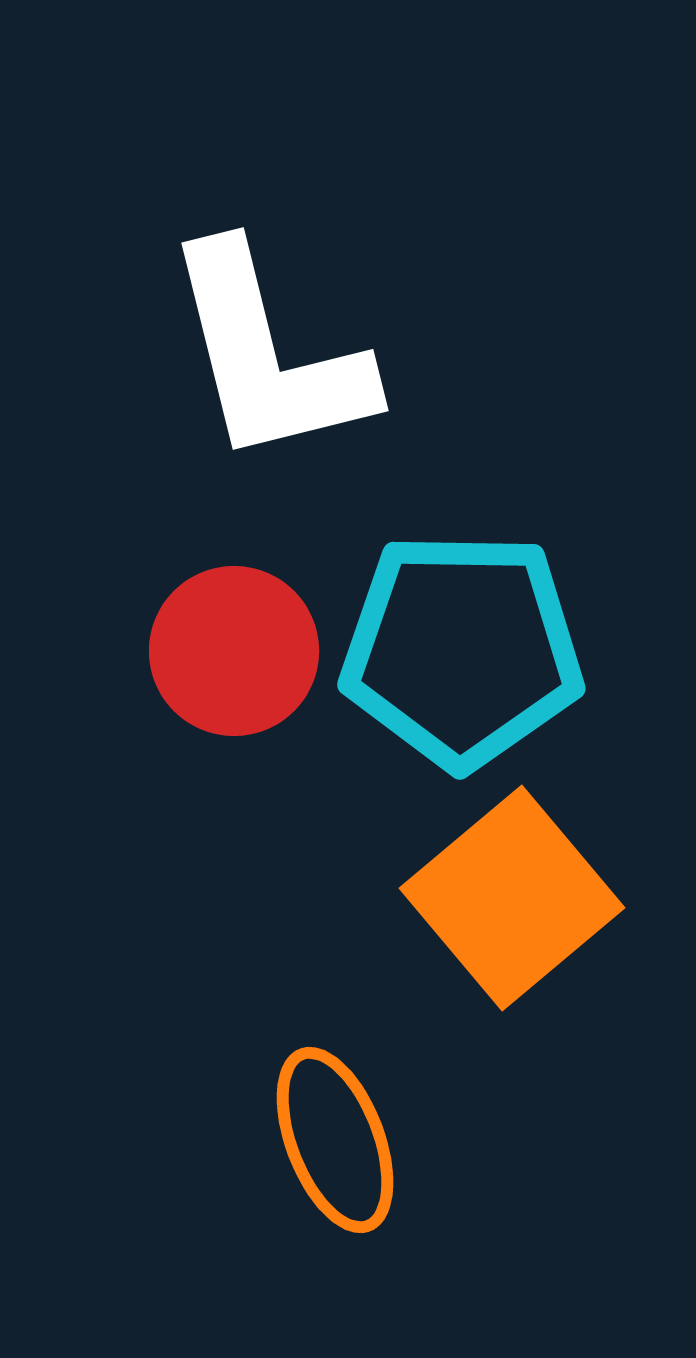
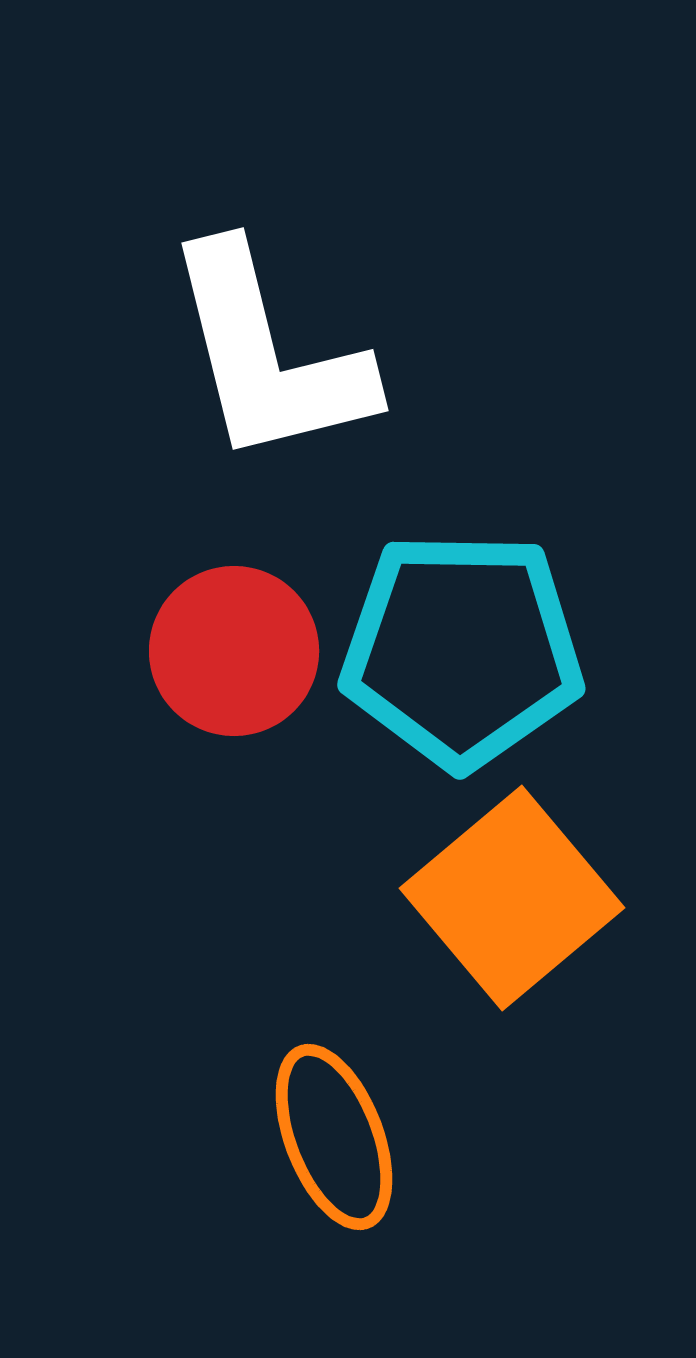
orange ellipse: moved 1 px left, 3 px up
